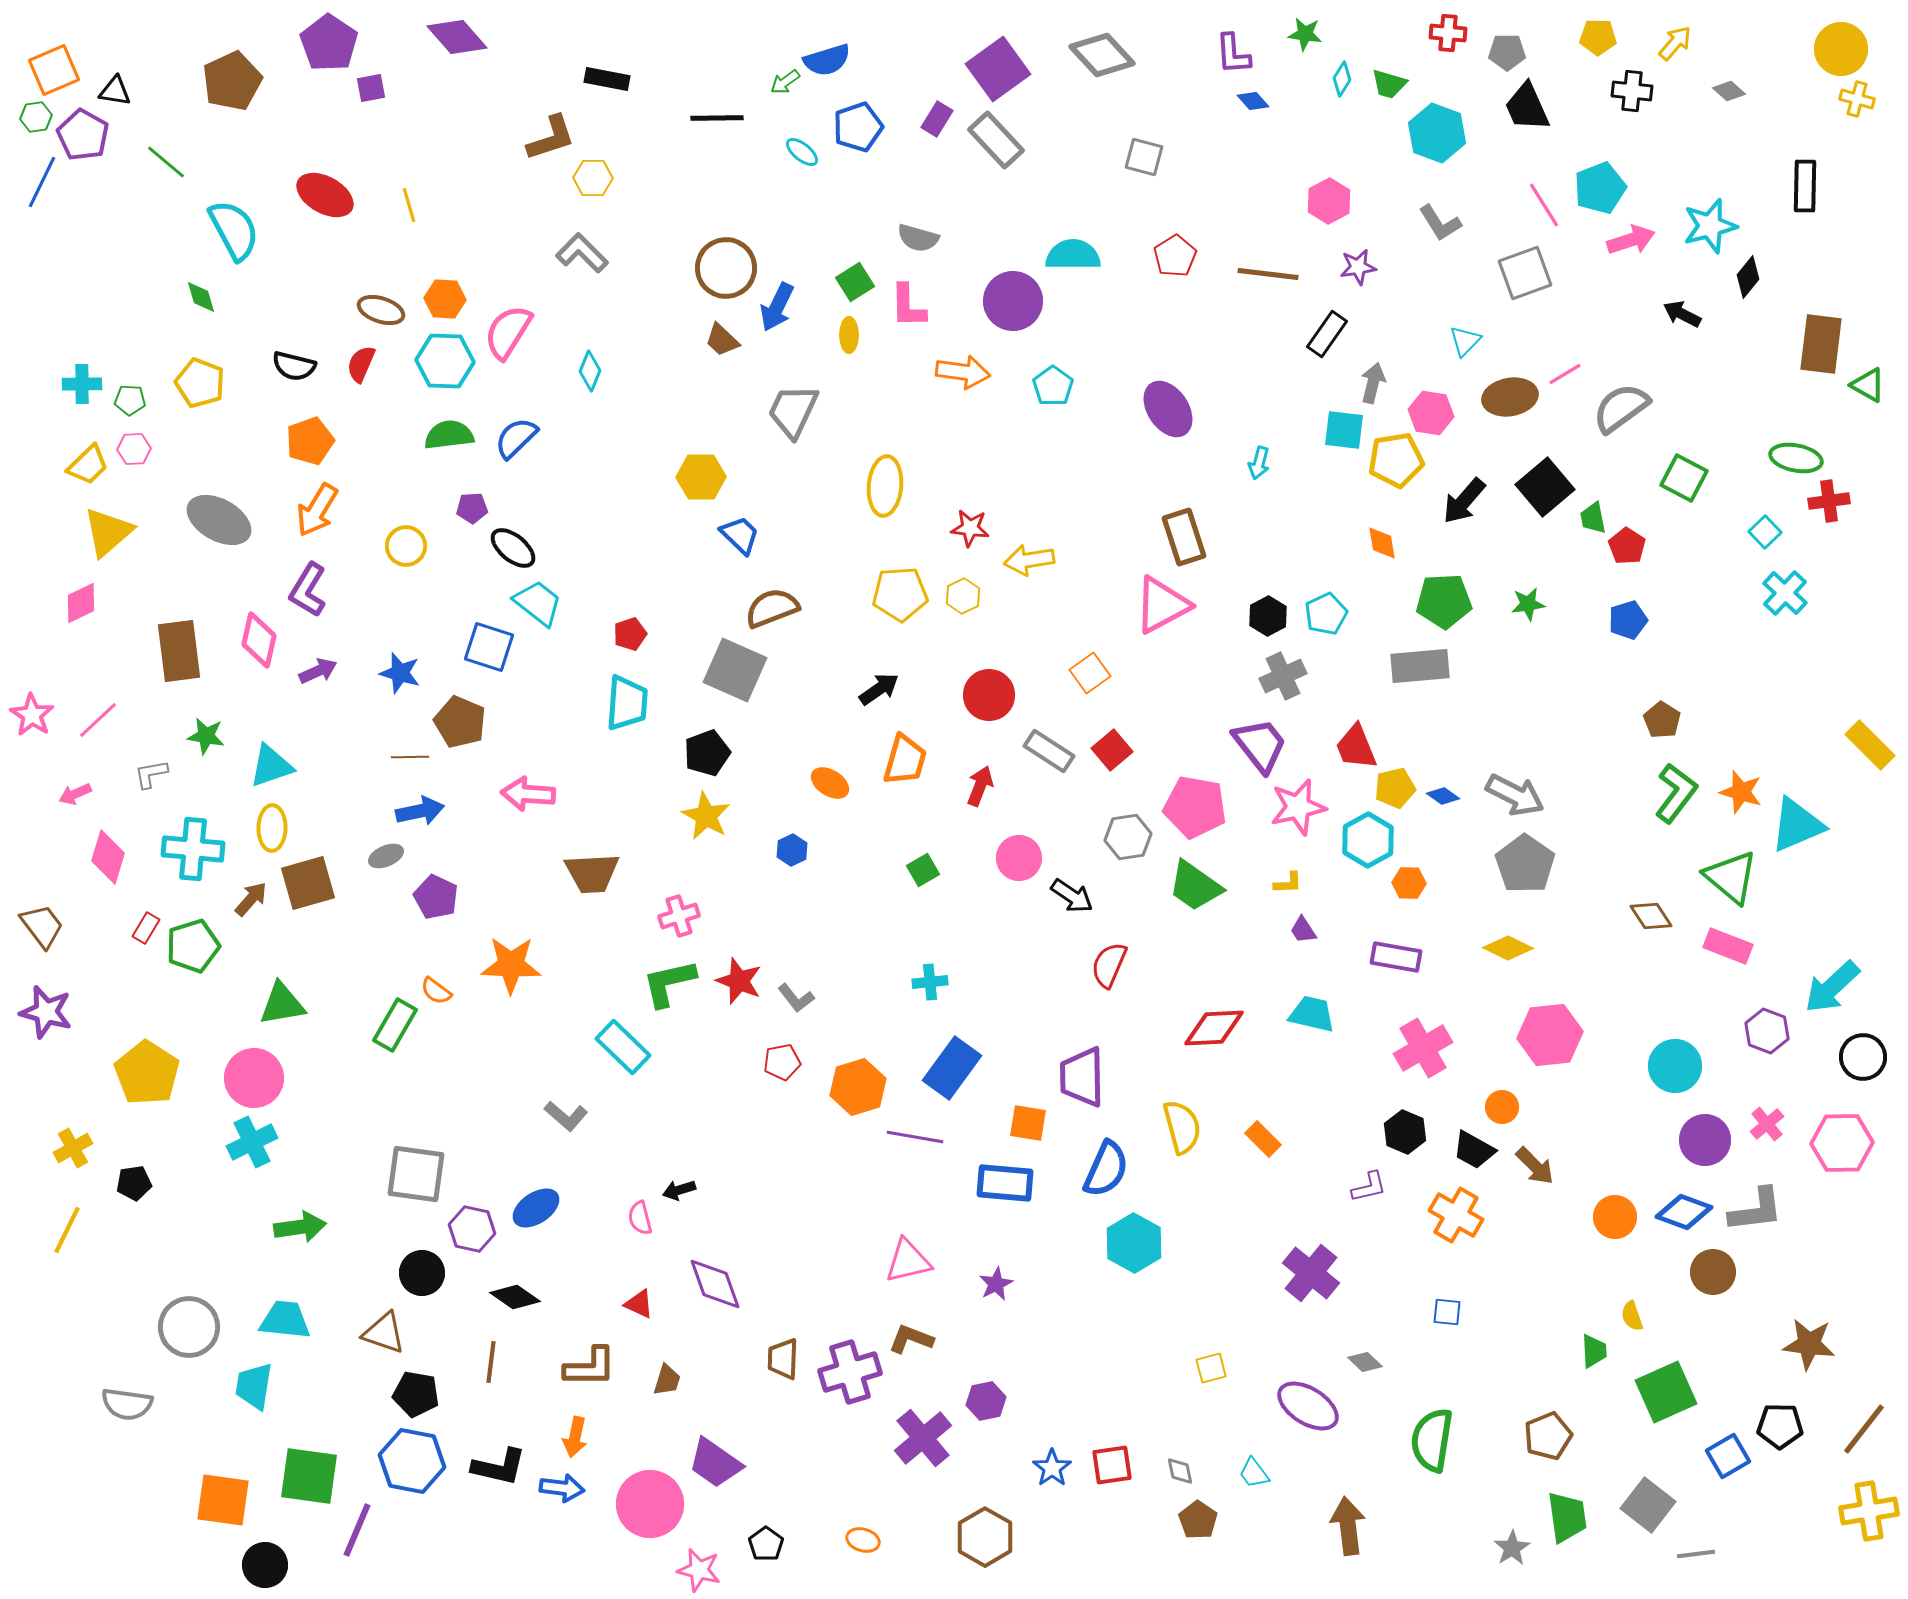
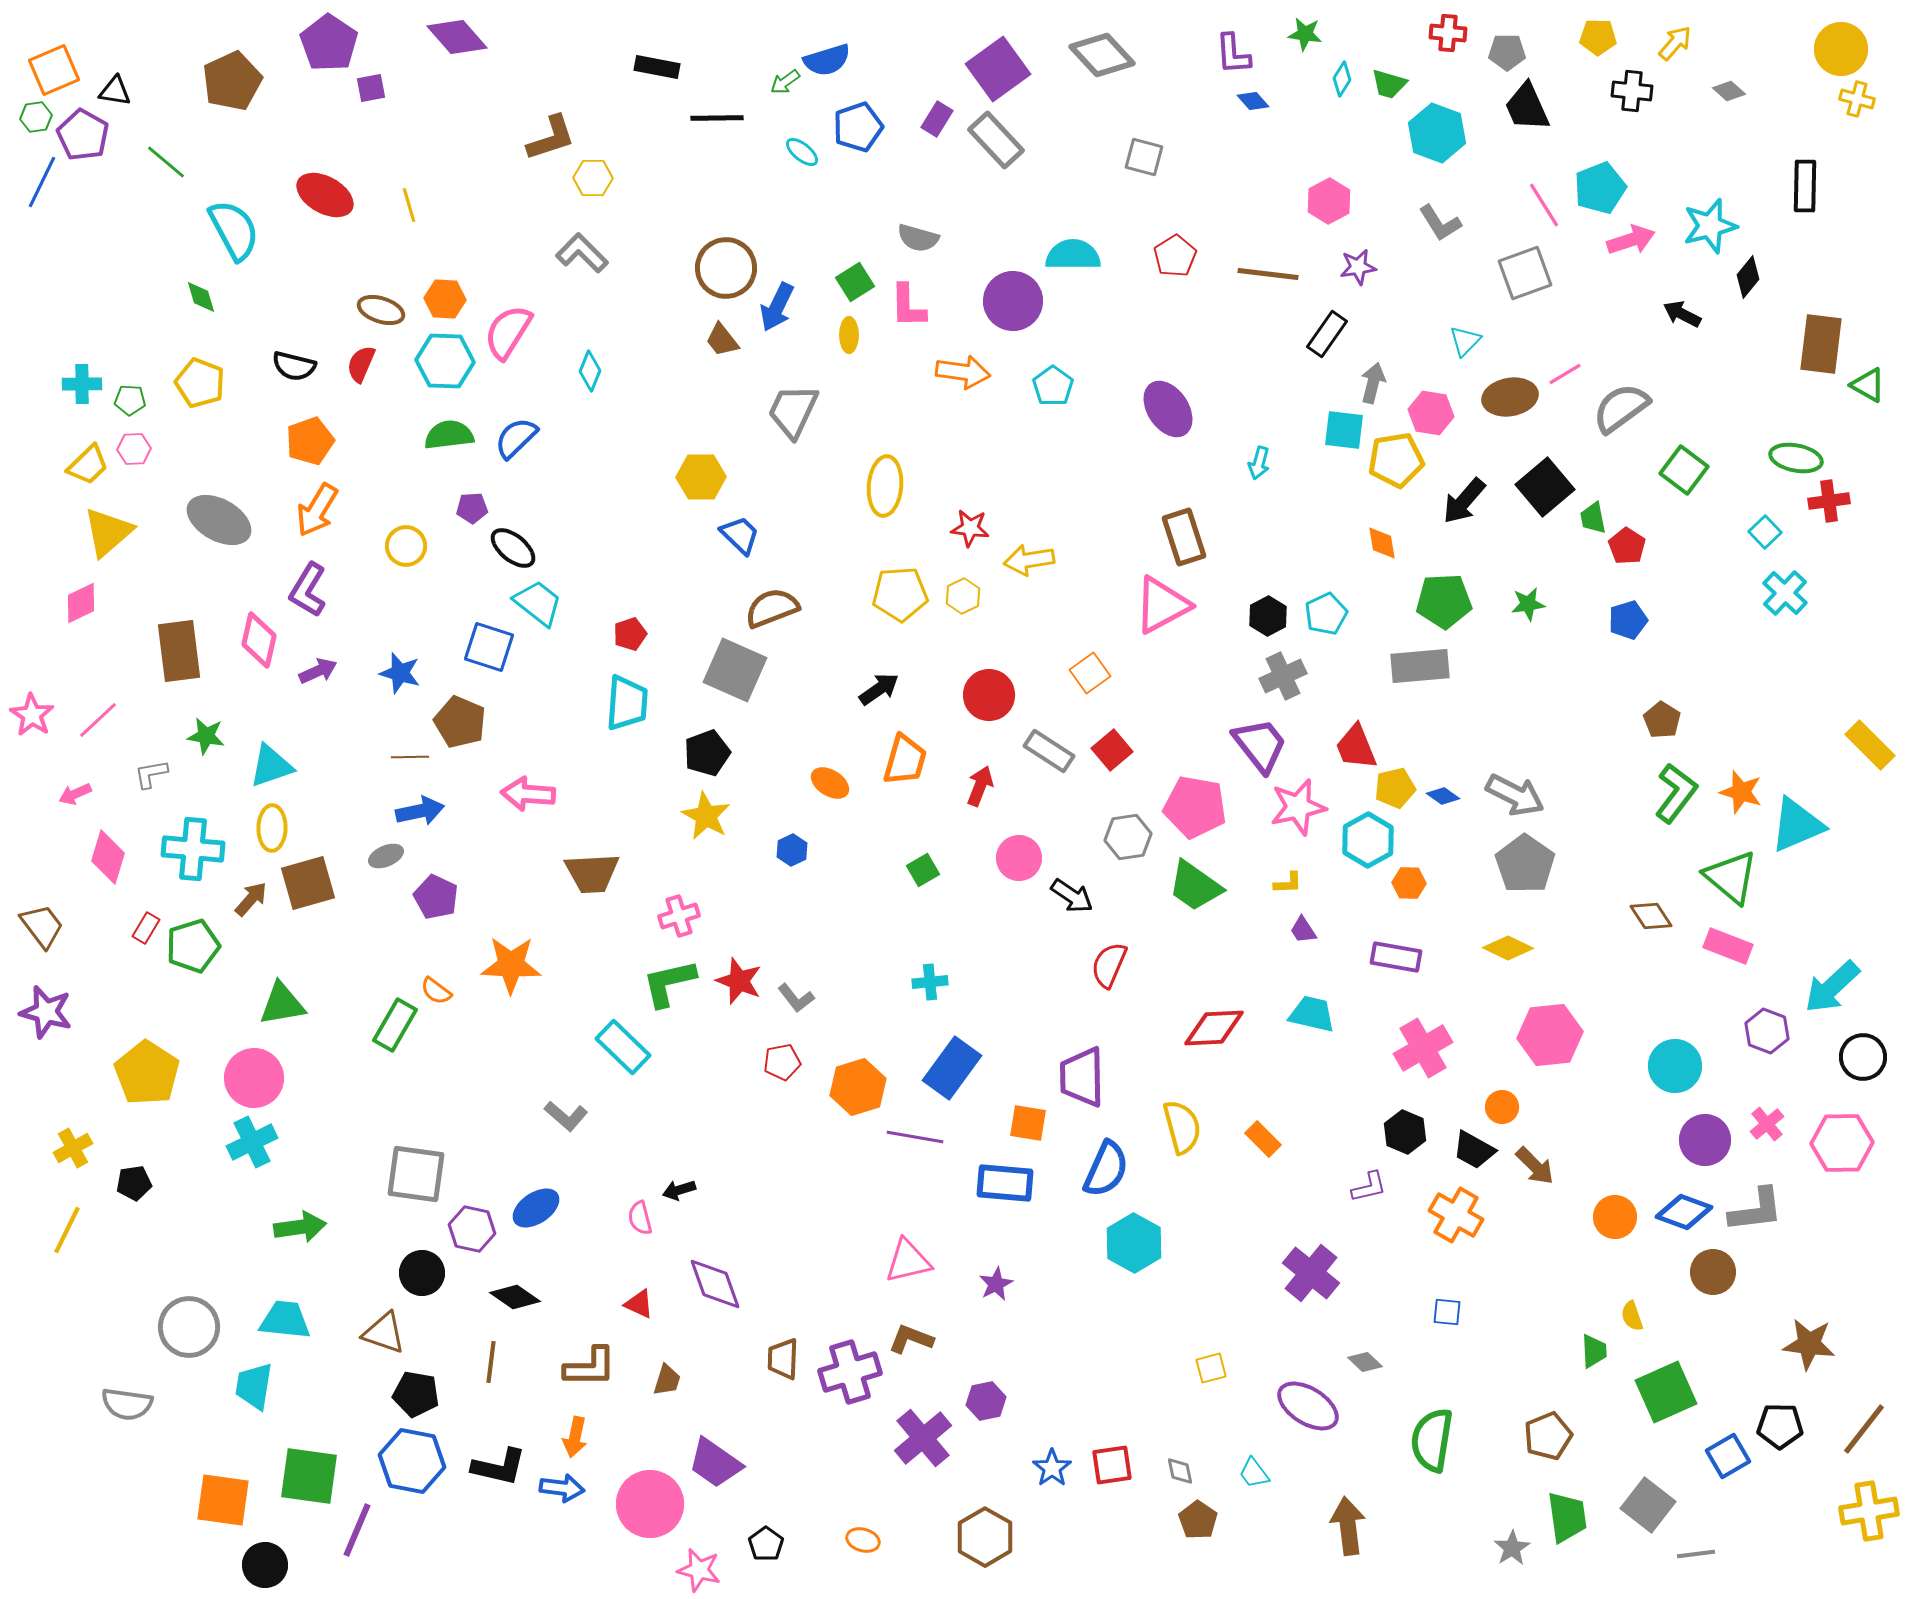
black rectangle at (607, 79): moved 50 px right, 12 px up
brown trapezoid at (722, 340): rotated 9 degrees clockwise
green square at (1684, 478): moved 8 px up; rotated 9 degrees clockwise
